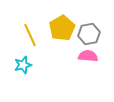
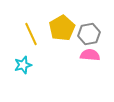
yellow line: moved 1 px right, 1 px up
pink semicircle: moved 2 px right, 1 px up
